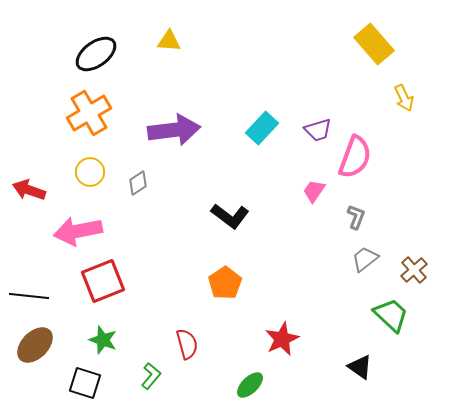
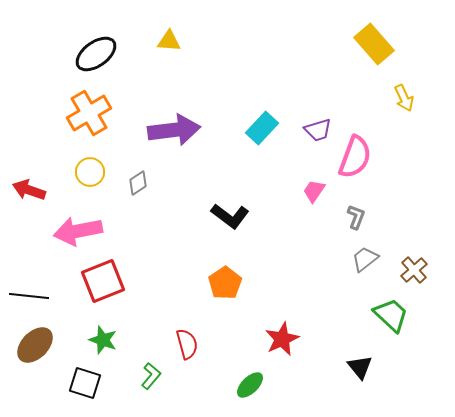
black triangle: rotated 16 degrees clockwise
